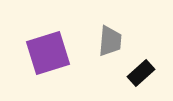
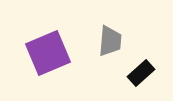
purple square: rotated 6 degrees counterclockwise
